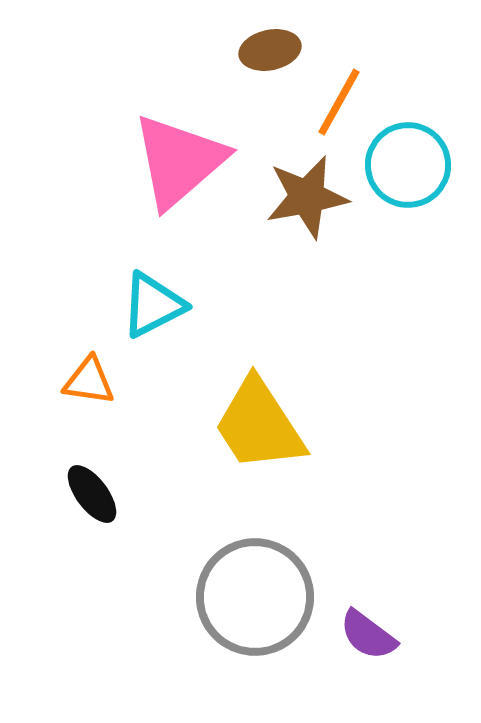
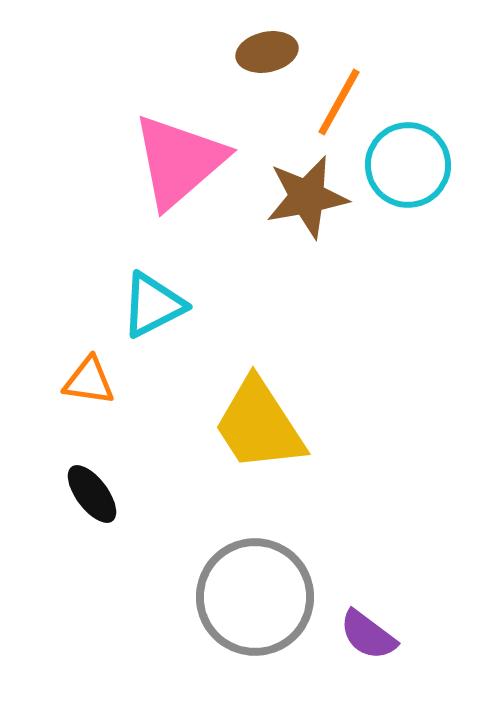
brown ellipse: moved 3 px left, 2 px down
